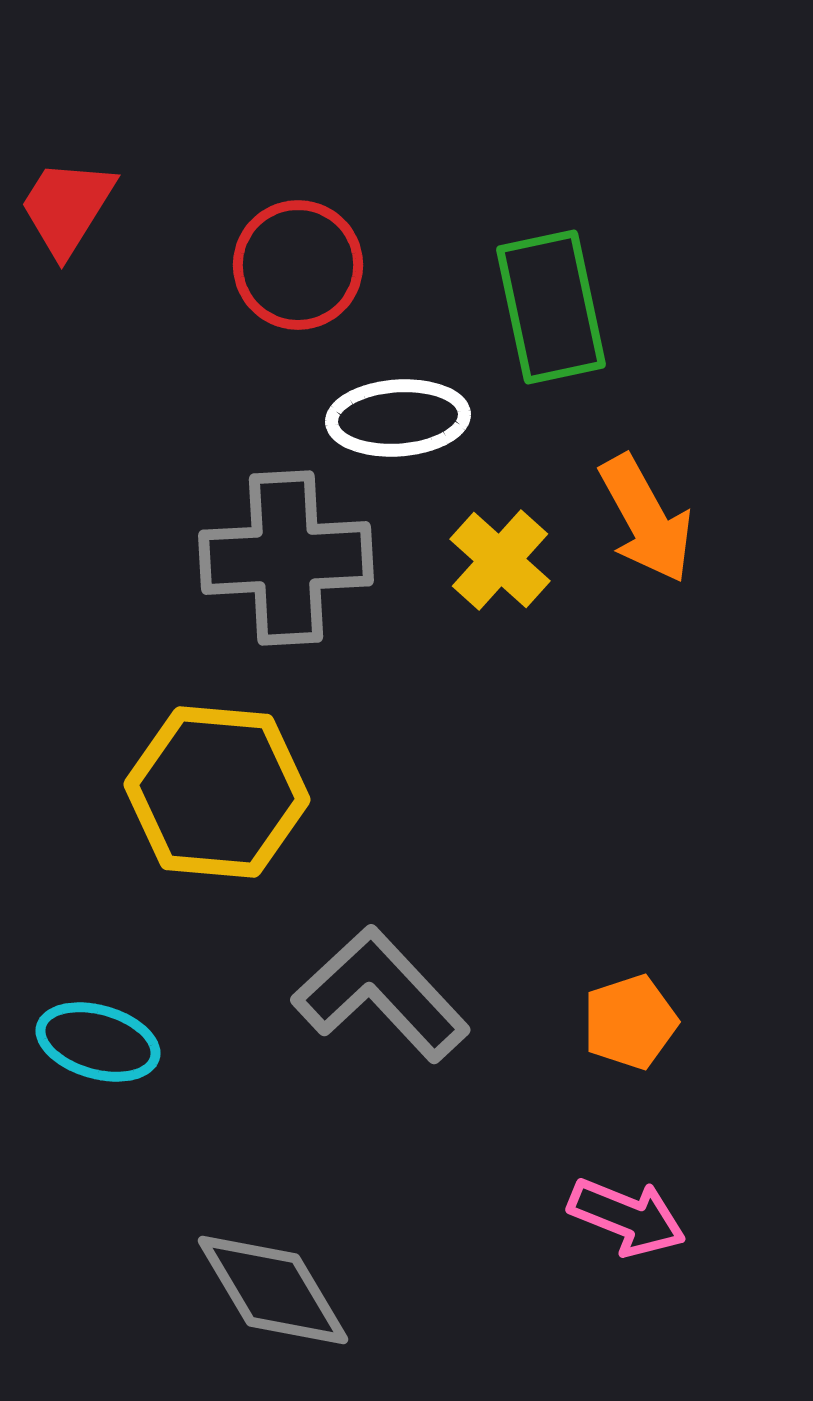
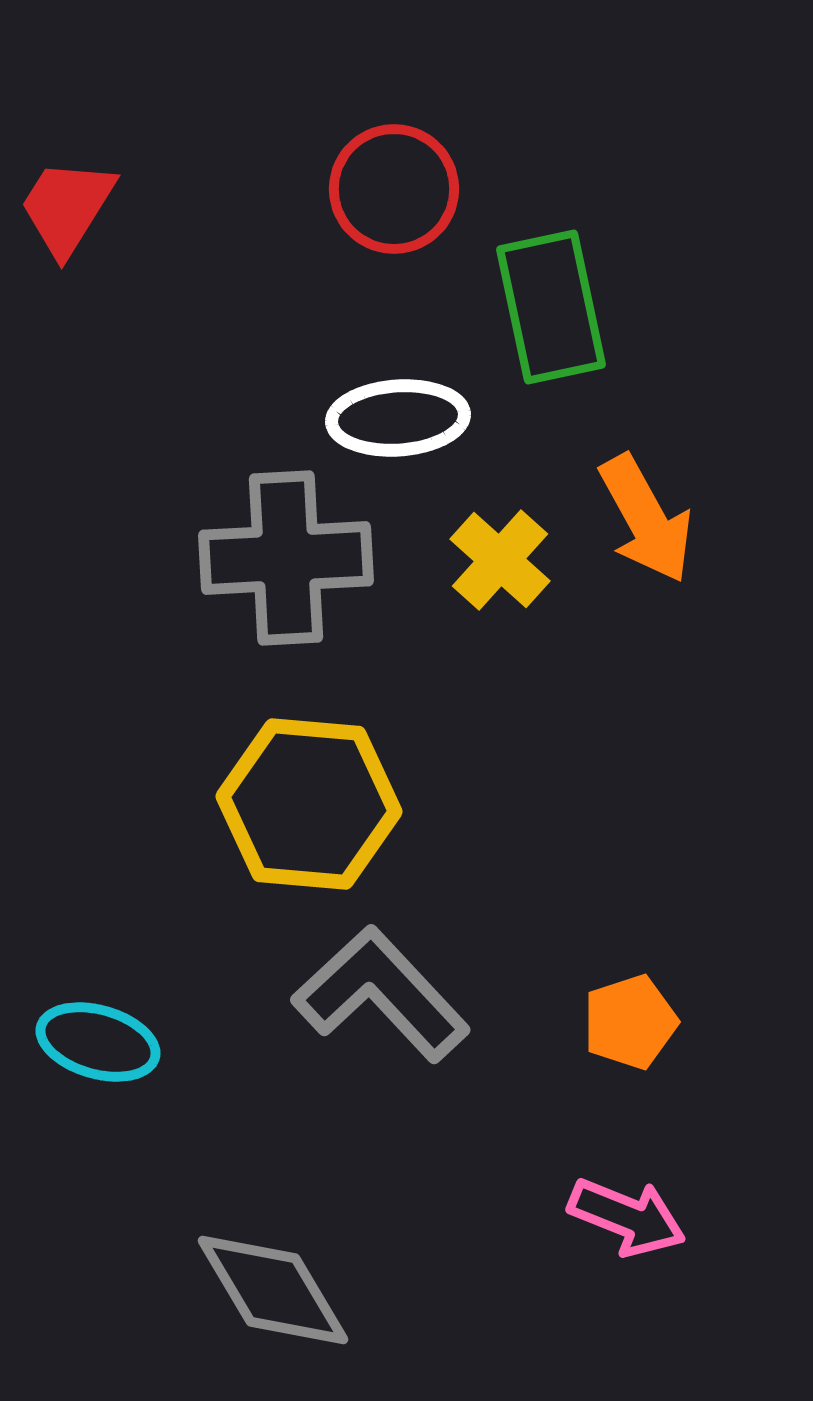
red circle: moved 96 px right, 76 px up
yellow hexagon: moved 92 px right, 12 px down
